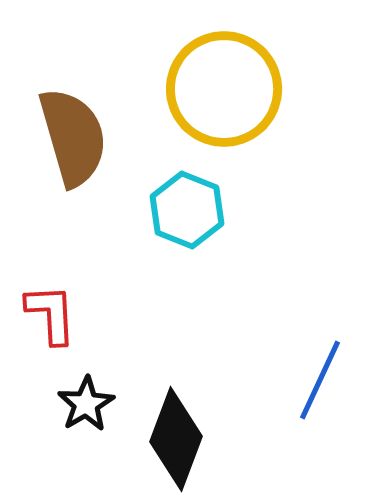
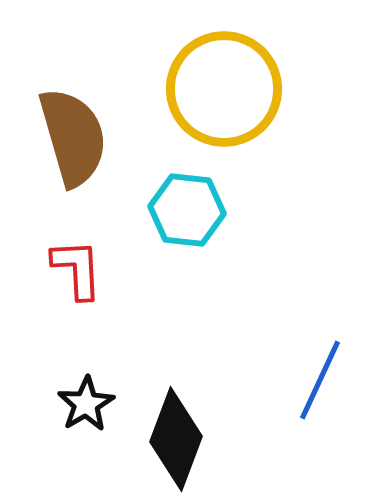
cyan hexagon: rotated 16 degrees counterclockwise
red L-shape: moved 26 px right, 45 px up
